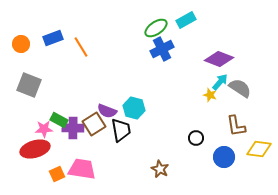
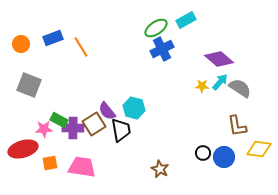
purple diamond: rotated 20 degrees clockwise
yellow star: moved 8 px left, 9 px up; rotated 16 degrees counterclockwise
purple semicircle: rotated 30 degrees clockwise
brown L-shape: moved 1 px right
black circle: moved 7 px right, 15 px down
red ellipse: moved 12 px left
pink trapezoid: moved 2 px up
orange square: moved 7 px left, 11 px up; rotated 14 degrees clockwise
